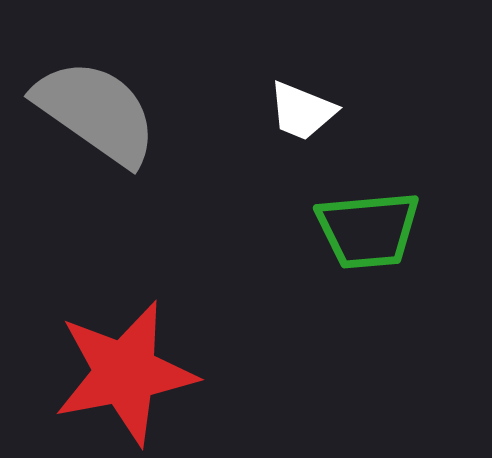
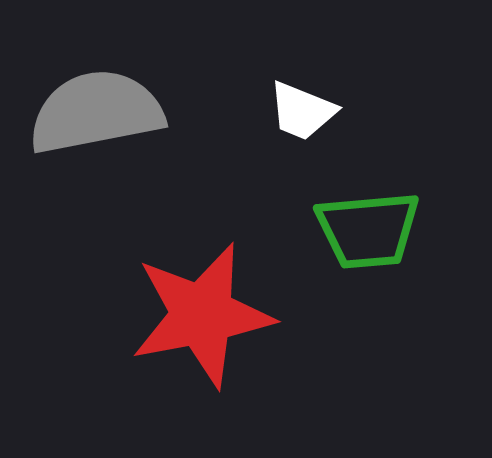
gray semicircle: rotated 46 degrees counterclockwise
red star: moved 77 px right, 58 px up
